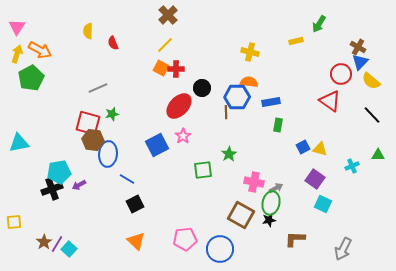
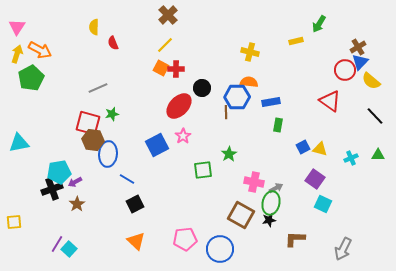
yellow semicircle at (88, 31): moved 6 px right, 4 px up
brown cross at (358, 47): rotated 28 degrees clockwise
red circle at (341, 74): moved 4 px right, 4 px up
black line at (372, 115): moved 3 px right, 1 px down
cyan cross at (352, 166): moved 1 px left, 8 px up
purple arrow at (79, 185): moved 4 px left, 3 px up
brown star at (44, 242): moved 33 px right, 38 px up
